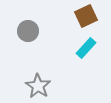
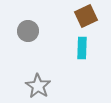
cyan rectangle: moved 4 px left; rotated 40 degrees counterclockwise
